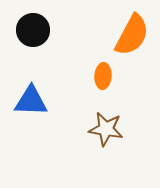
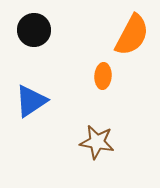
black circle: moved 1 px right
blue triangle: rotated 36 degrees counterclockwise
brown star: moved 9 px left, 13 px down
